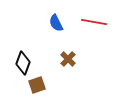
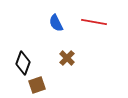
brown cross: moved 1 px left, 1 px up
